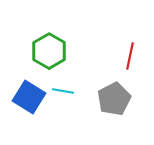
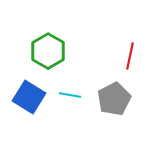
green hexagon: moved 1 px left
cyan line: moved 7 px right, 4 px down
